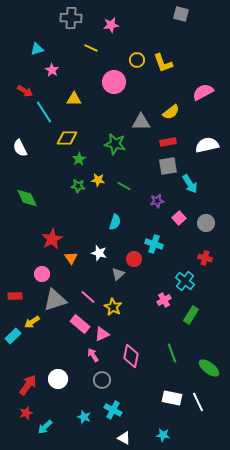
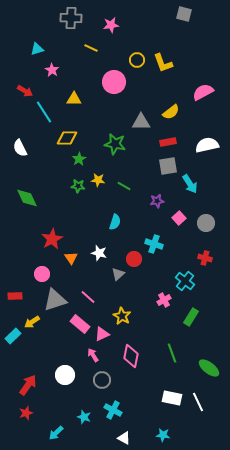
gray square at (181, 14): moved 3 px right
yellow star at (113, 307): moved 9 px right, 9 px down
green rectangle at (191, 315): moved 2 px down
white circle at (58, 379): moved 7 px right, 4 px up
cyan arrow at (45, 427): moved 11 px right, 6 px down
